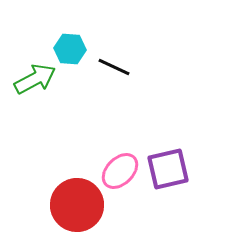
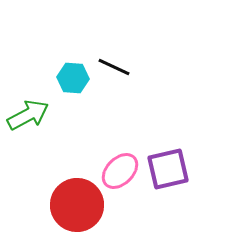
cyan hexagon: moved 3 px right, 29 px down
green arrow: moved 7 px left, 36 px down
